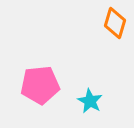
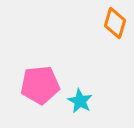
cyan star: moved 10 px left
